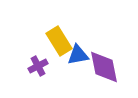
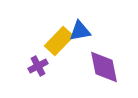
yellow rectangle: rotated 76 degrees clockwise
blue triangle: moved 2 px right, 24 px up
